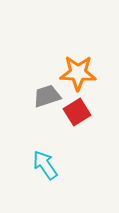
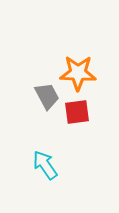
gray trapezoid: rotated 80 degrees clockwise
red square: rotated 24 degrees clockwise
